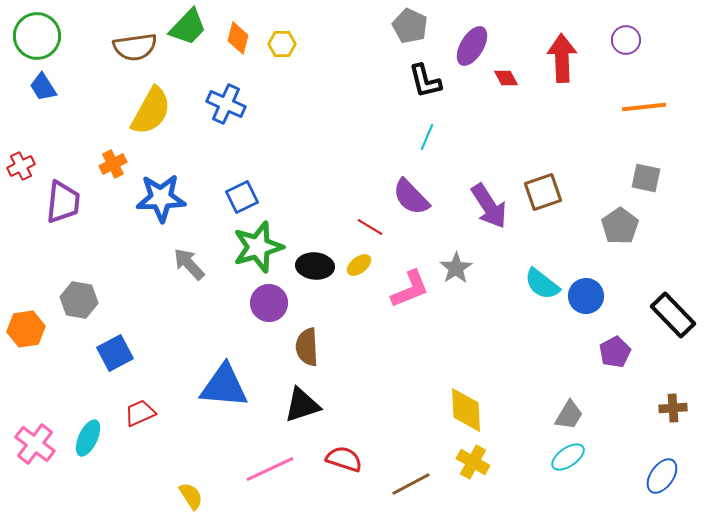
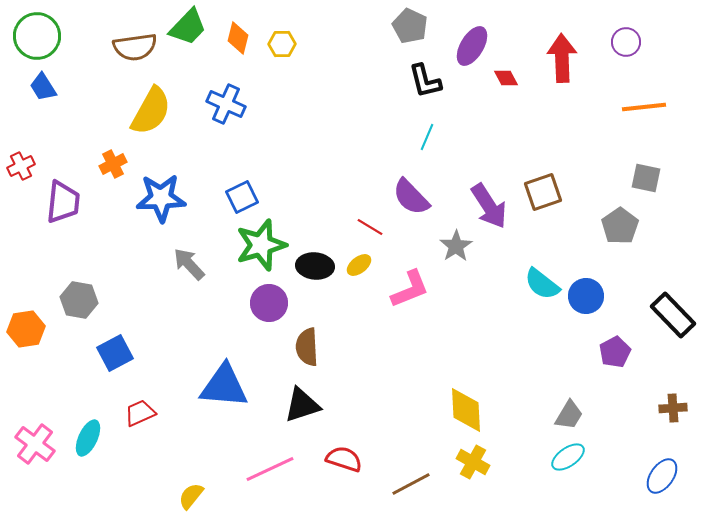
purple circle at (626, 40): moved 2 px down
green star at (258, 247): moved 3 px right, 2 px up
gray star at (456, 268): moved 22 px up
yellow semicircle at (191, 496): rotated 108 degrees counterclockwise
